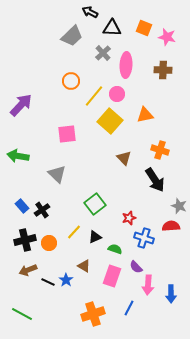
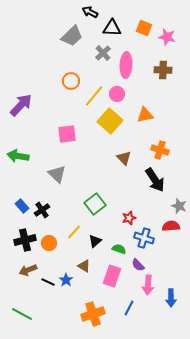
black triangle at (95, 237): moved 4 px down; rotated 16 degrees counterclockwise
green semicircle at (115, 249): moved 4 px right
purple semicircle at (136, 267): moved 2 px right, 2 px up
blue arrow at (171, 294): moved 4 px down
